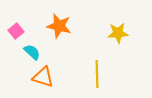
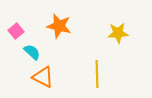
orange triangle: rotated 10 degrees clockwise
